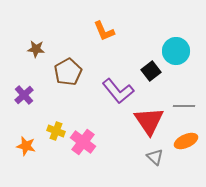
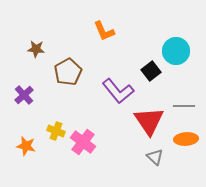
orange ellipse: moved 2 px up; rotated 20 degrees clockwise
